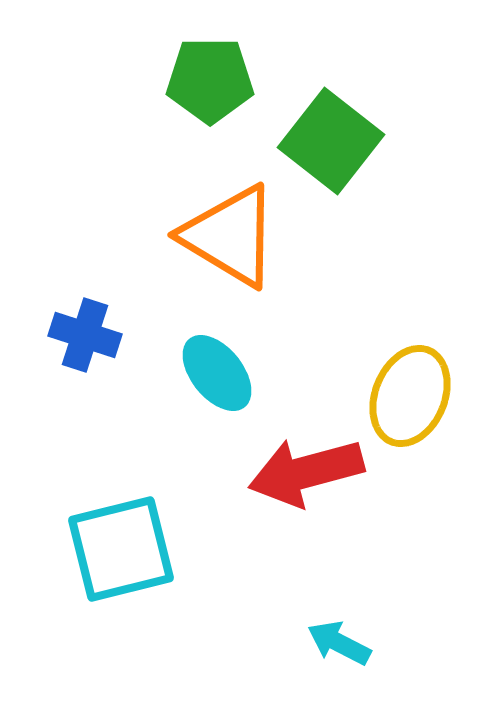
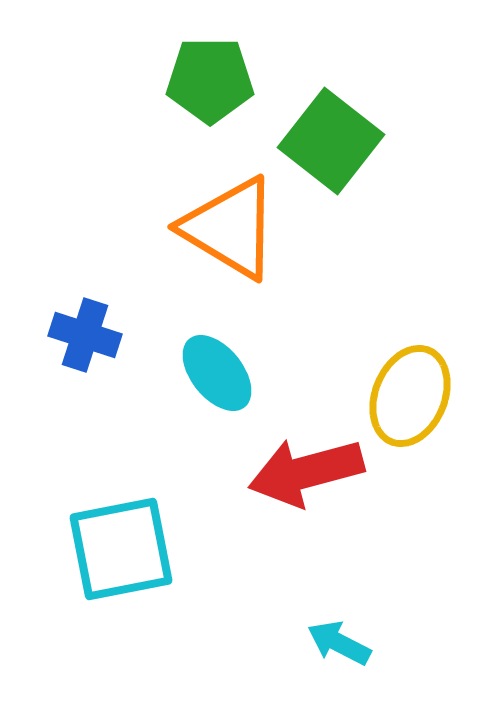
orange triangle: moved 8 px up
cyan square: rotated 3 degrees clockwise
